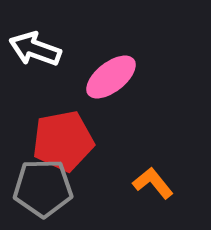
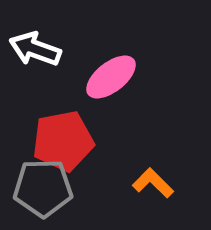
orange L-shape: rotated 6 degrees counterclockwise
